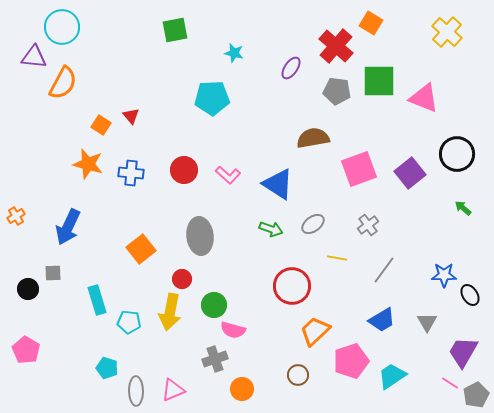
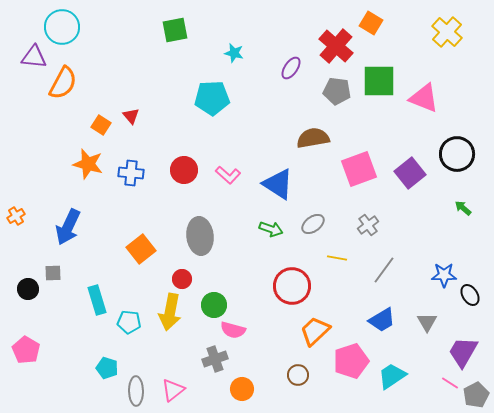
pink triangle at (173, 390): rotated 15 degrees counterclockwise
